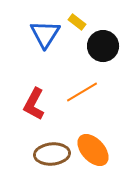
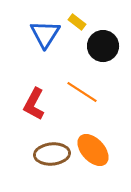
orange line: rotated 64 degrees clockwise
